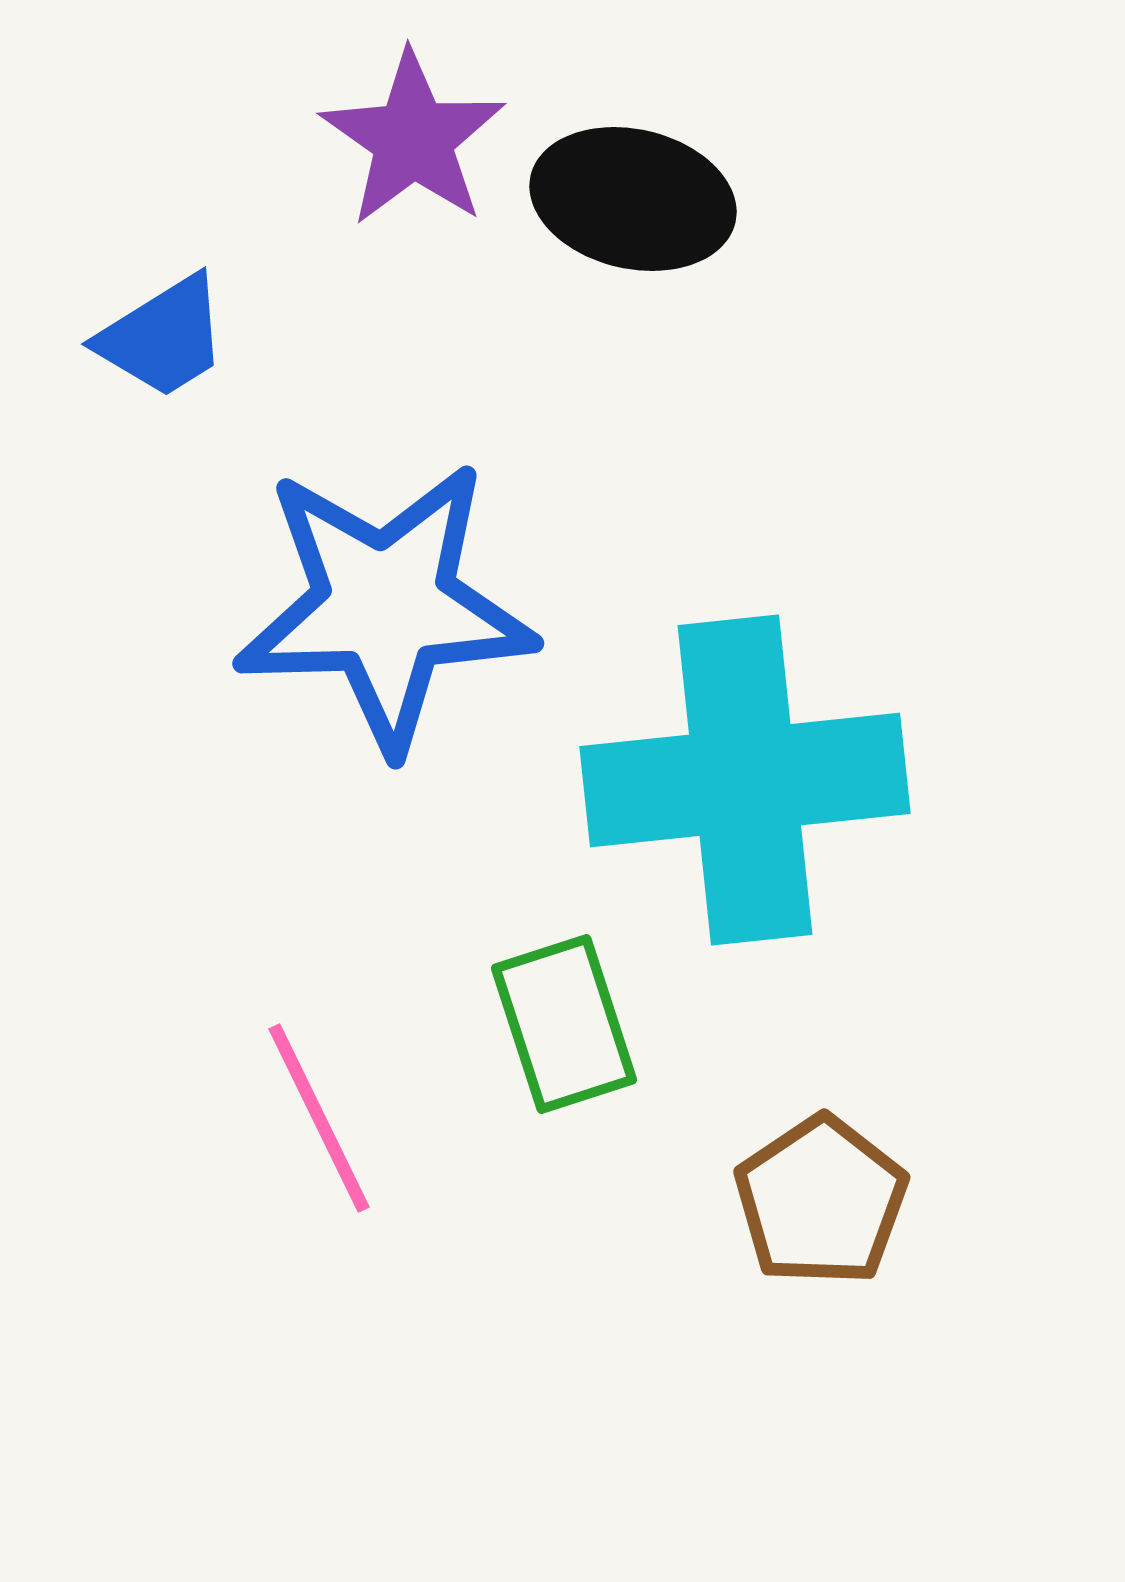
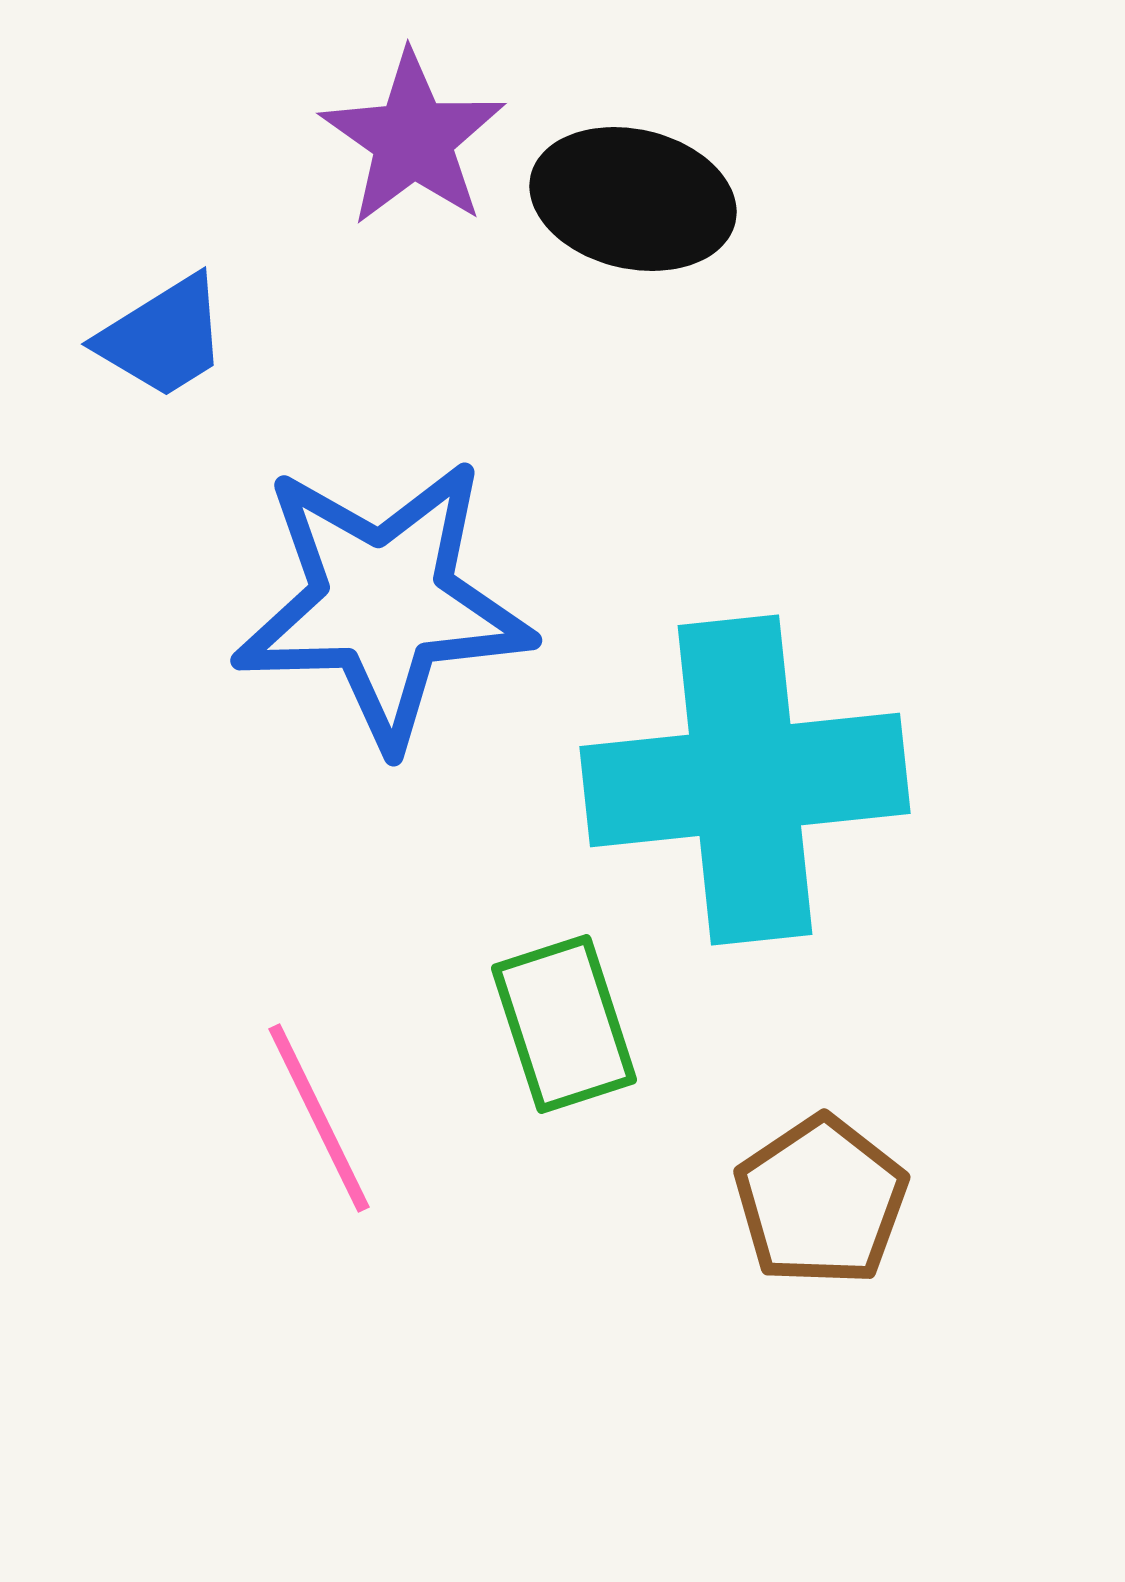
blue star: moved 2 px left, 3 px up
